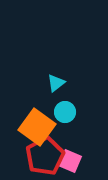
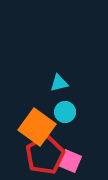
cyan triangle: moved 3 px right; rotated 24 degrees clockwise
red pentagon: moved 1 px up
